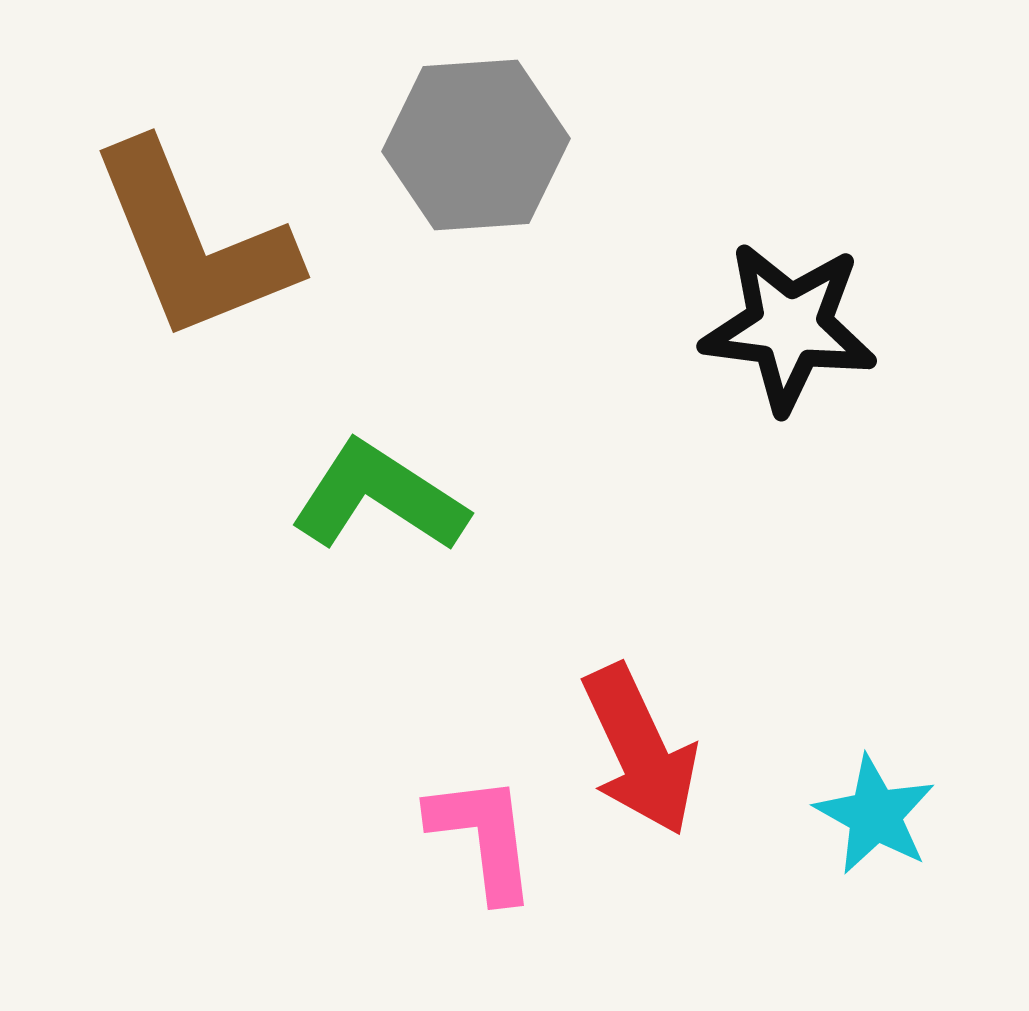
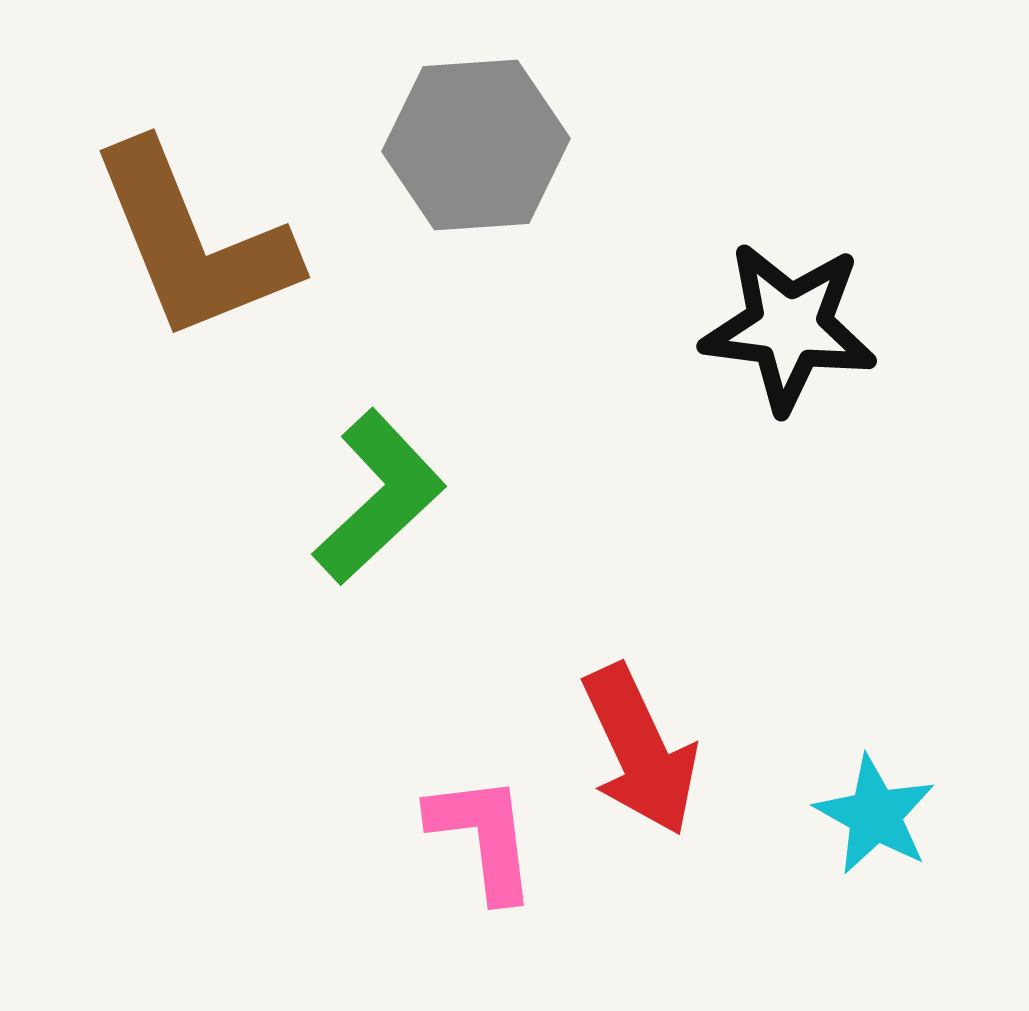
green L-shape: rotated 104 degrees clockwise
